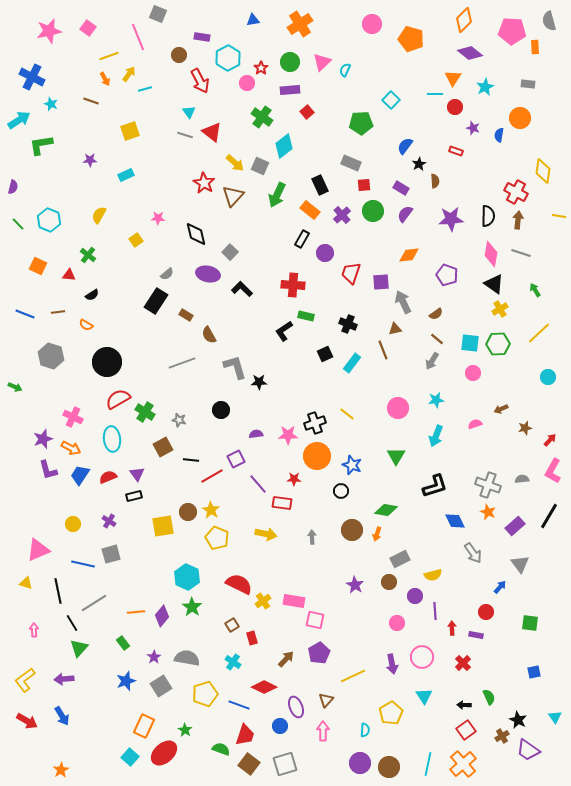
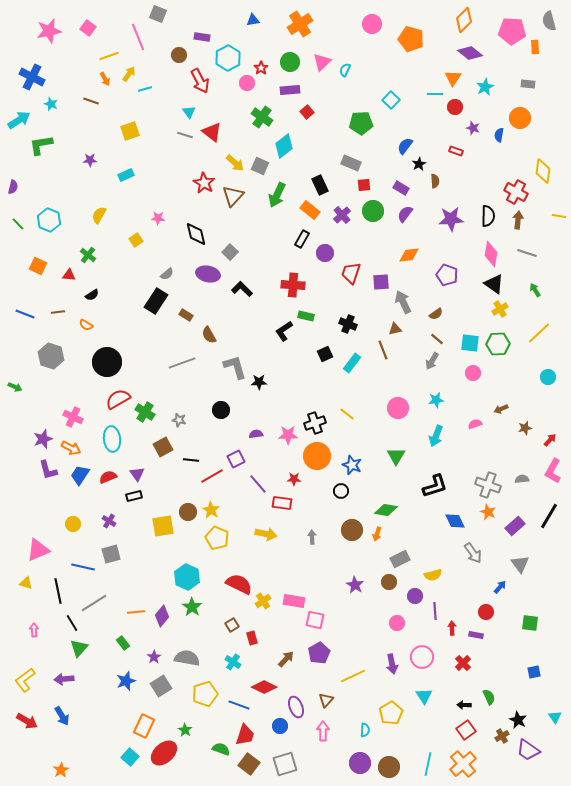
gray line at (521, 253): moved 6 px right
blue line at (83, 564): moved 3 px down
